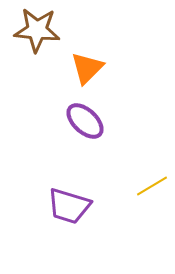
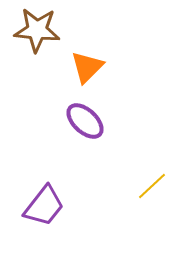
orange triangle: moved 1 px up
yellow line: rotated 12 degrees counterclockwise
purple trapezoid: moved 25 px left; rotated 69 degrees counterclockwise
